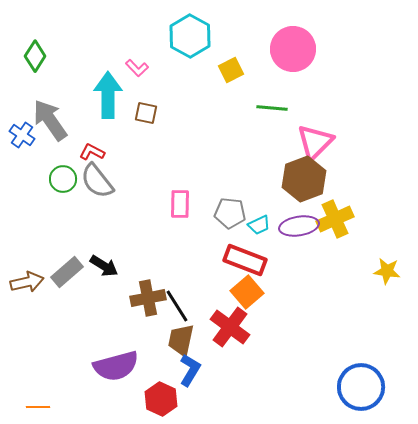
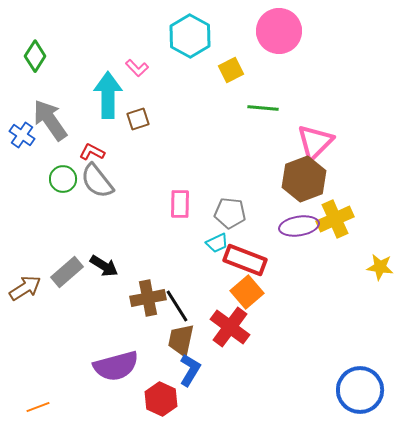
pink circle: moved 14 px left, 18 px up
green line: moved 9 px left
brown square: moved 8 px left, 6 px down; rotated 30 degrees counterclockwise
cyan trapezoid: moved 42 px left, 18 px down
yellow star: moved 7 px left, 4 px up
brown arrow: moved 2 px left, 6 px down; rotated 20 degrees counterclockwise
blue circle: moved 1 px left, 3 px down
orange line: rotated 20 degrees counterclockwise
